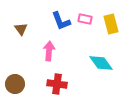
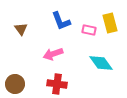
pink rectangle: moved 4 px right, 11 px down
yellow rectangle: moved 1 px left, 1 px up
pink arrow: moved 4 px right, 3 px down; rotated 114 degrees counterclockwise
